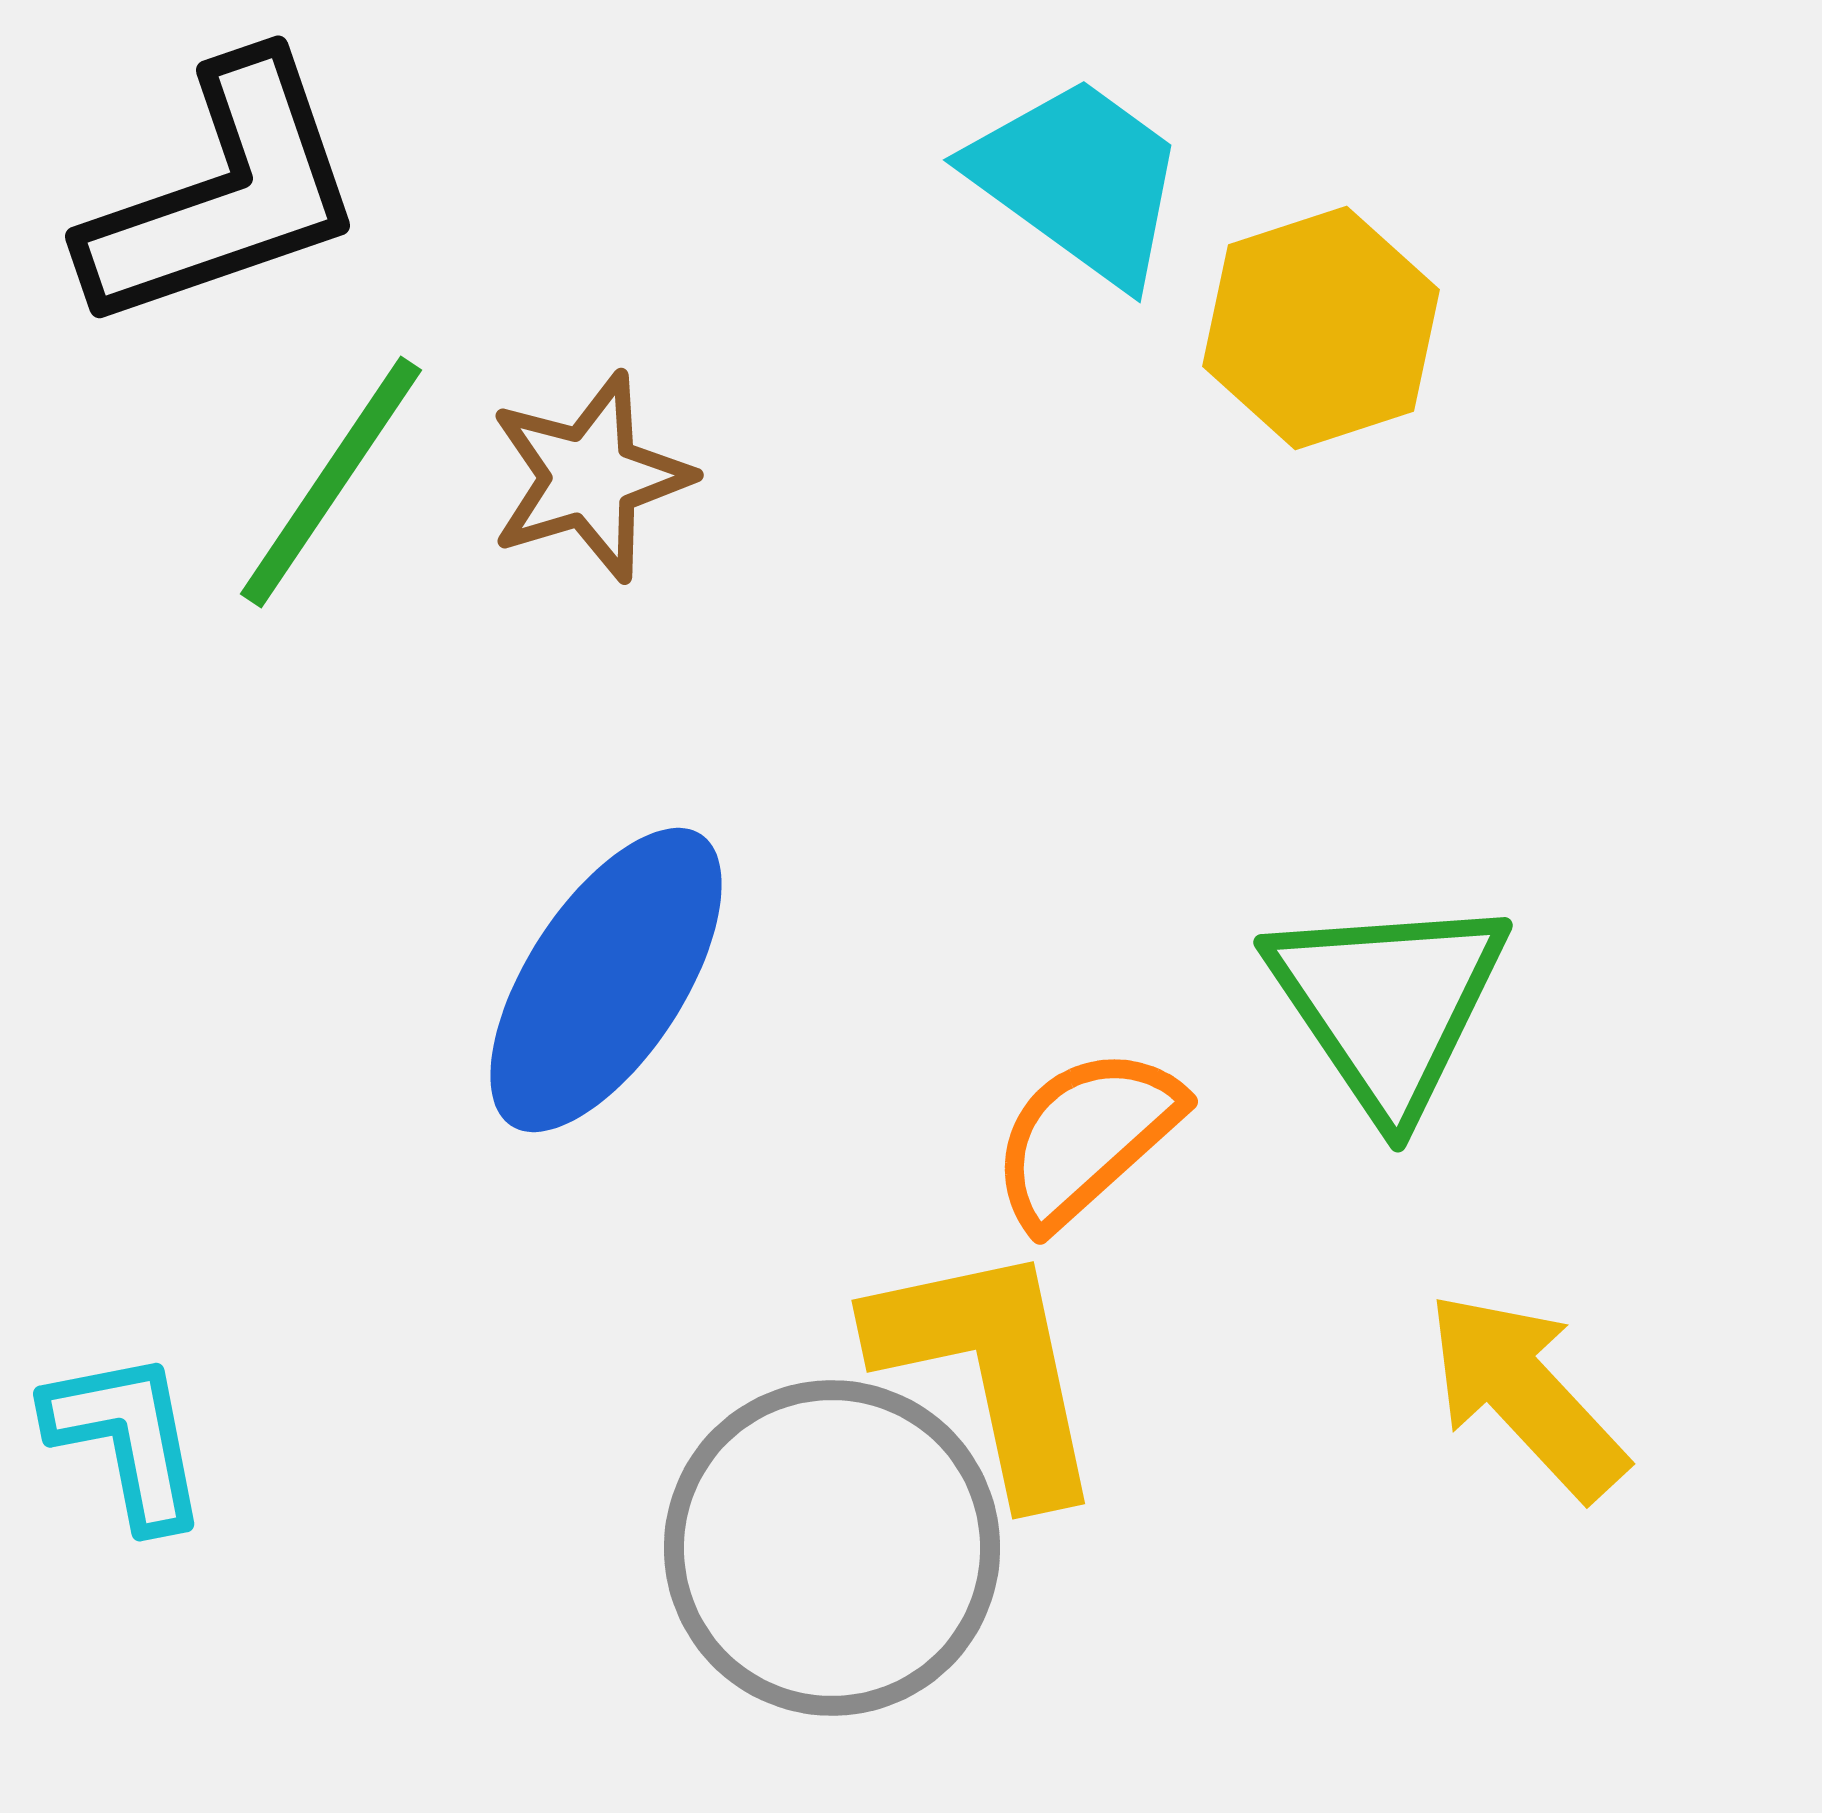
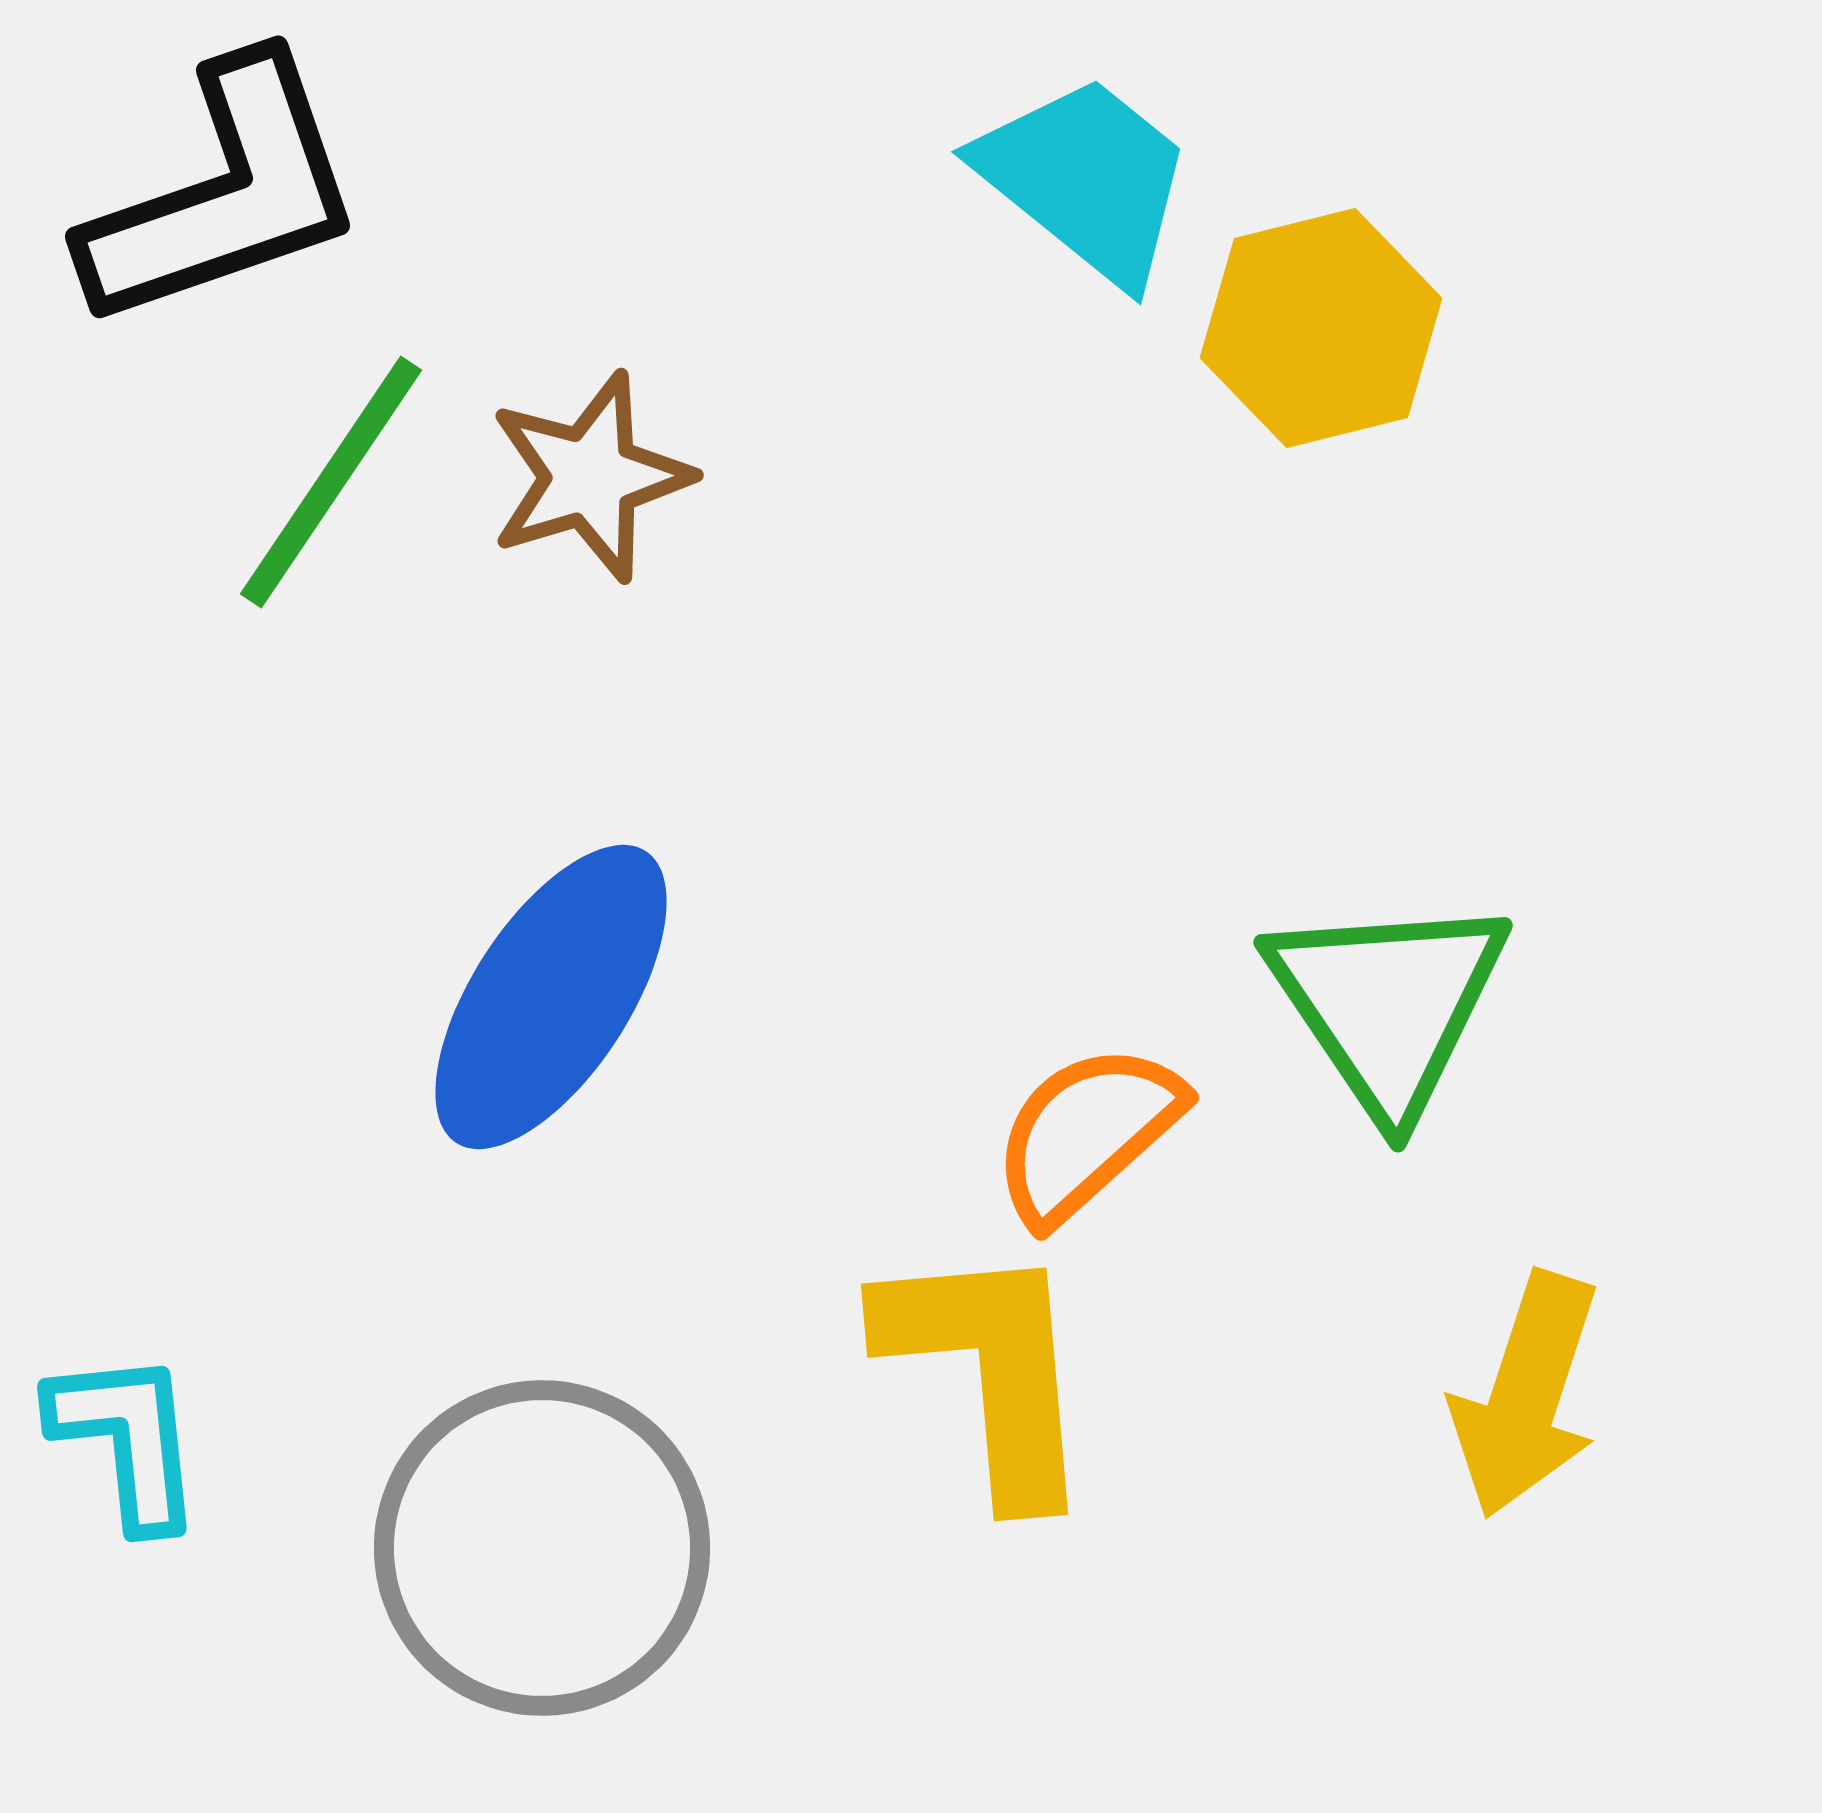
cyan trapezoid: moved 7 px right, 1 px up; rotated 3 degrees clockwise
yellow hexagon: rotated 4 degrees clockwise
blue ellipse: moved 55 px left, 17 px down
orange semicircle: moved 1 px right, 4 px up
yellow L-shape: rotated 7 degrees clockwise
yellow arrow: rotated 119 degrees counterclockwise
cyan L-shape: rotated 5 degrees clockwise
gray circle: moved 290 px left
